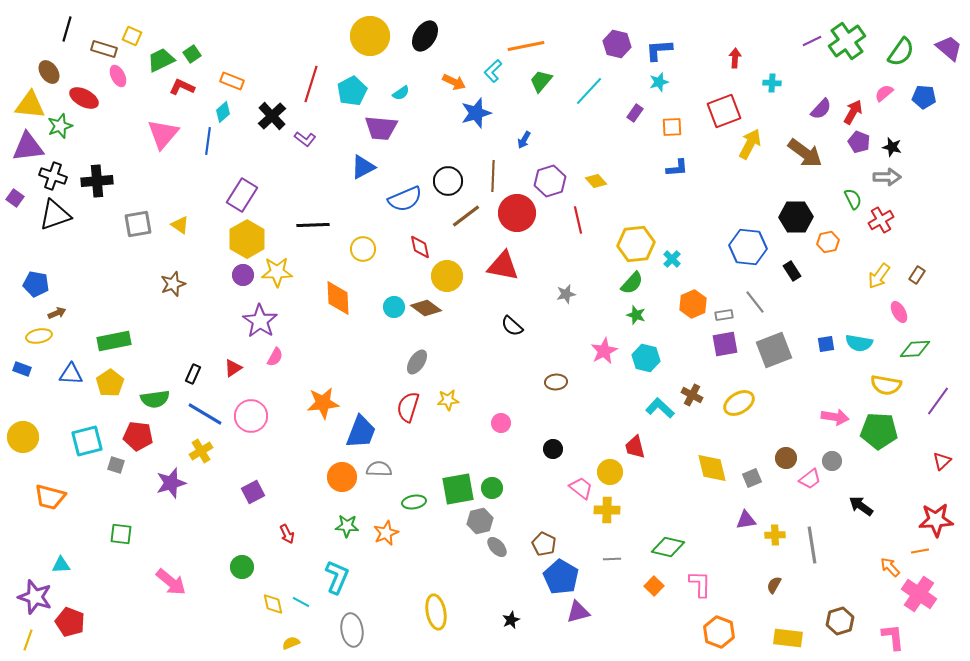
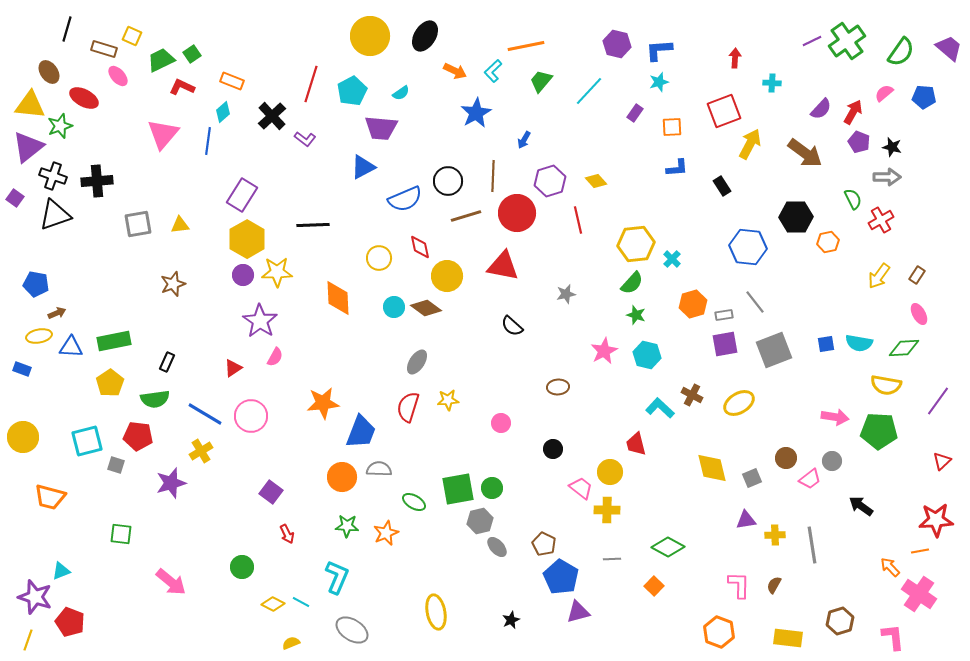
pink ellipse at (118, 76): rotated 15 degrees counterclockwise
orange arrow at (454, 82): moved 1 px right, 11 px up
blue star at (476, 113): rotated 12 degrees counterclockwise
purple triangle at (28, 147): rotated 32 degrees counterclockwise
brown line at (466, 216): rotated 20 degrees clockwise
yellow triangle at (180, 225): rotated 42 degrees counterclockwise
yellow circle at (363, 249): moved 16 px right, 9 px down
black rectangle at (792, 271): moved 70 px left, 85 px up
orange hexagon at (693, 304): rotated 8 degrees clockwise
pink ellipse at (899, 312): moved 20 px right, 2 px down
green diamond at (915, 349): moved 11 px left, 1 px up
cyan hexagon at (646, 358): moved 1 px right, 3 px up
blue triangle at (71, 374): moved 27 px up
black rectangle at (193, 374): moved 26 px left, 12 px up
brown ellipse at (556, 382): moved 2 px right, 5 px down
red trapezoid at (635, 447): moved 1 px right, 3 px up
purple square at (253, 492): moved 18 px right; rotated 25 degrees counterclockwise
green ellipse at (414, 502): rotated 40 degrees clockwise
green diamond at (668, 547): rotated 16 degrees clockwise
cyan triangle at (61, 565): moved 6 px down; rotated 18 degrees counterclockwise
pink L-shape at (700, 584): moved 39 px right, 1 px down
yellow diamond at (273, 604): rotated 50 degrees counterclockwise
gray ellipse at (352, 630): rotated 48 degrees counterclockwise
